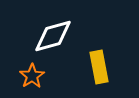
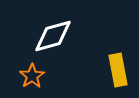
yellow rectangle: moved 19 px right, 3 px down
